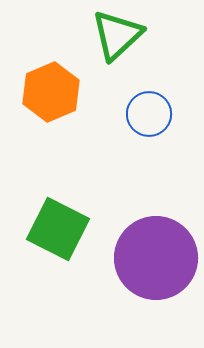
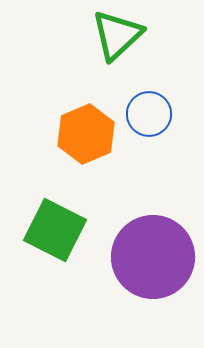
orange hexagon: moved 35 px right, 42 px down
green square: moved 3 px left, 1 px down
purple circle: moved 3 px left, 1 px up
